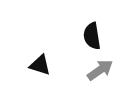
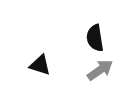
black semicircle: moved 3 px right, 2 px down
